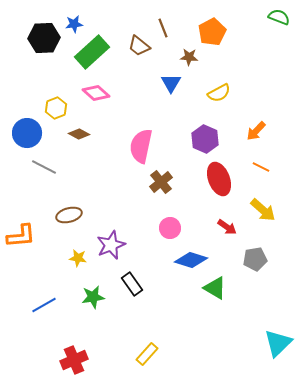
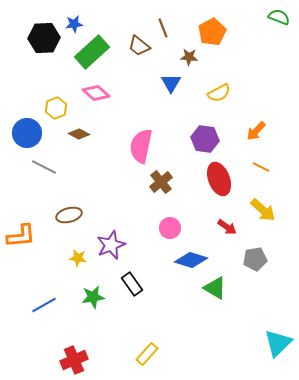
purple hexagon: rotated 16 degrees counterclockwise
